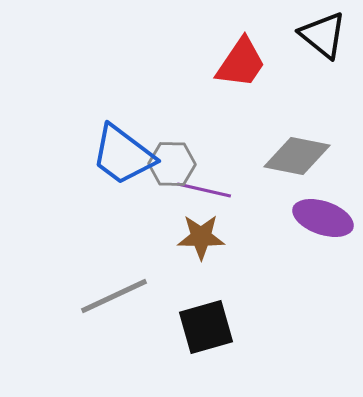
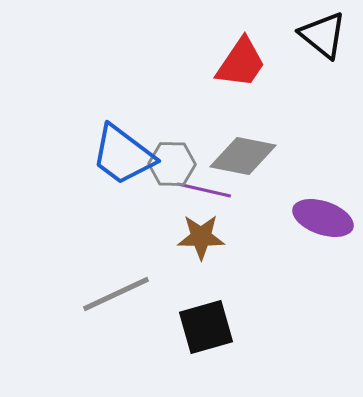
gray diamond: moved 54 px left
gray line: moved 2 px right, 2 px up
